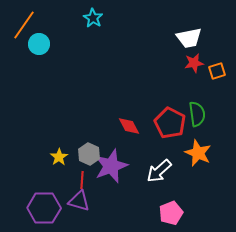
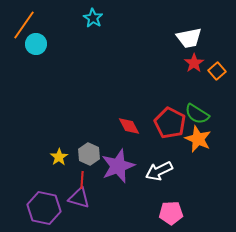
cyan circle: moved 3 px left
red star: rotated 24 degrees counterclockwise
orange square: rotated 24 degrees counterclockwise
green semicircle: rotated 130 degrees clockwise
orange star: moved 14 px up
purple star: moved 7 px right
white arrow: rotated 16 degrees clockwise
purple triangle: moved 3 px up
purple hexagon: rotated 12 degrees clockwise
pink pentagon: rotated 20 degrees clockwise
